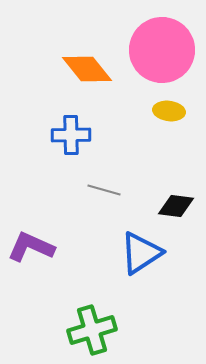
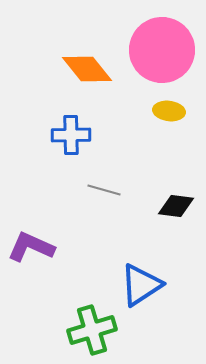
blue triangle: moved 32 px down
